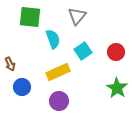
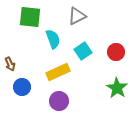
gray triangle: rotated 24 degrees clockwise
